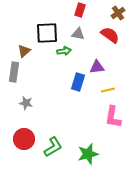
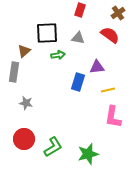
gray triangle: moved 4 px down
green arrow: moved 6 px left, 4 px down
